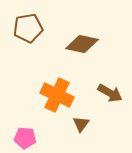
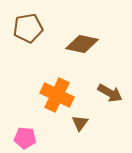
brown triangle: moved 1 px left, 1 px up
